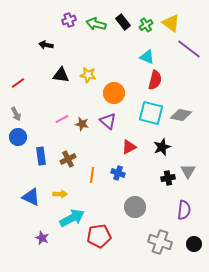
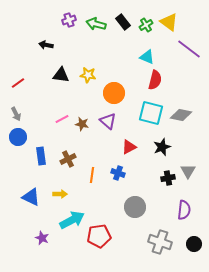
yellow triangle: moved 2 px left, 1 px up
cyan arrow: moved 2 px down
